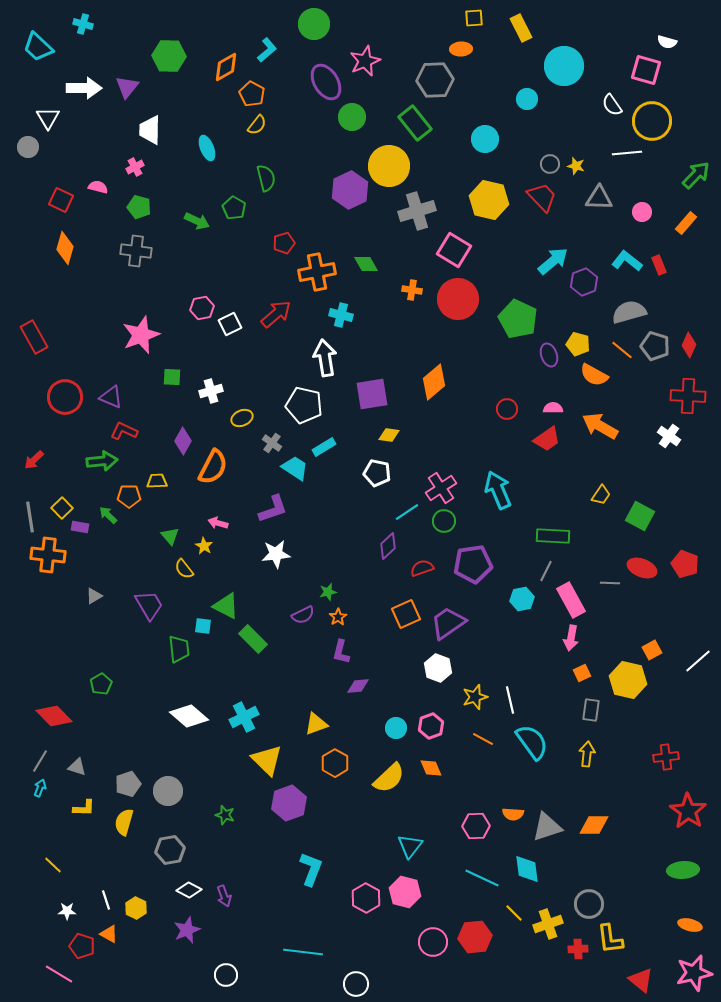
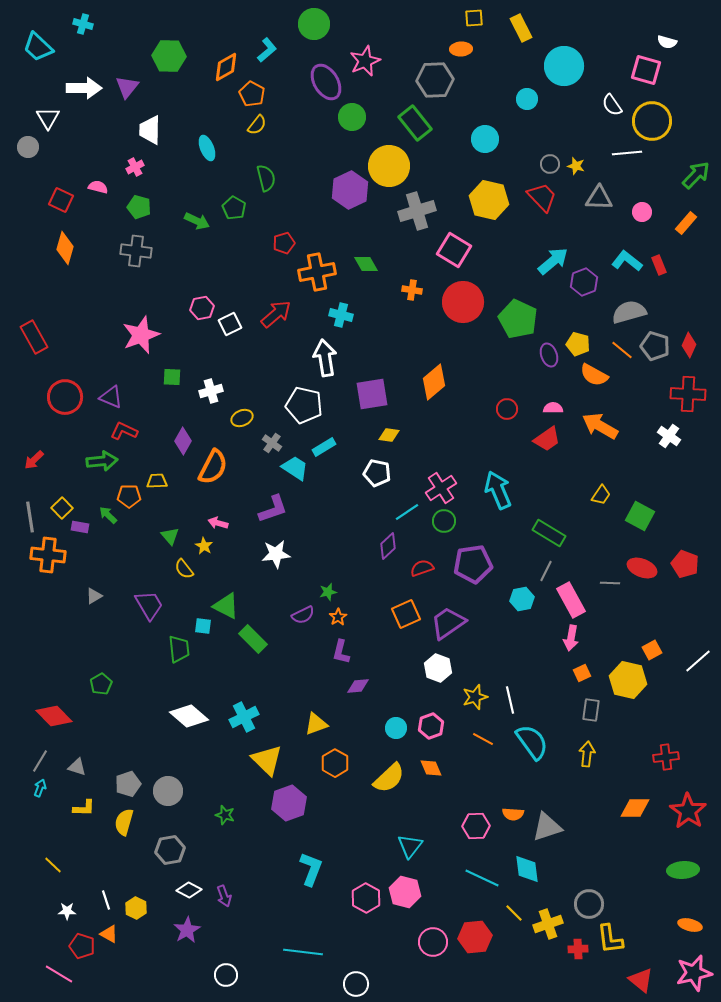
red circle at (458, 299): moved 5 px right, 3 px down
red cross at (688, 396): moved 2 px up
green rectangle at (553, 536): moved 4 px left, 3 px up; rotated 28 degrees clockwise
orange diamond at (594, 825): moved 41 px right, 17 px up
purple star at (187, 930): rotated 8 degrees counterclockwise
